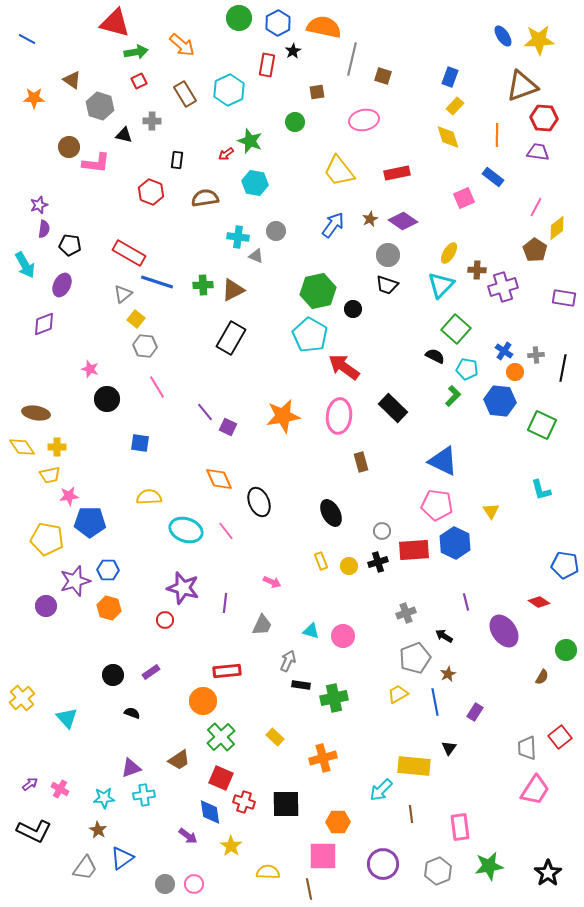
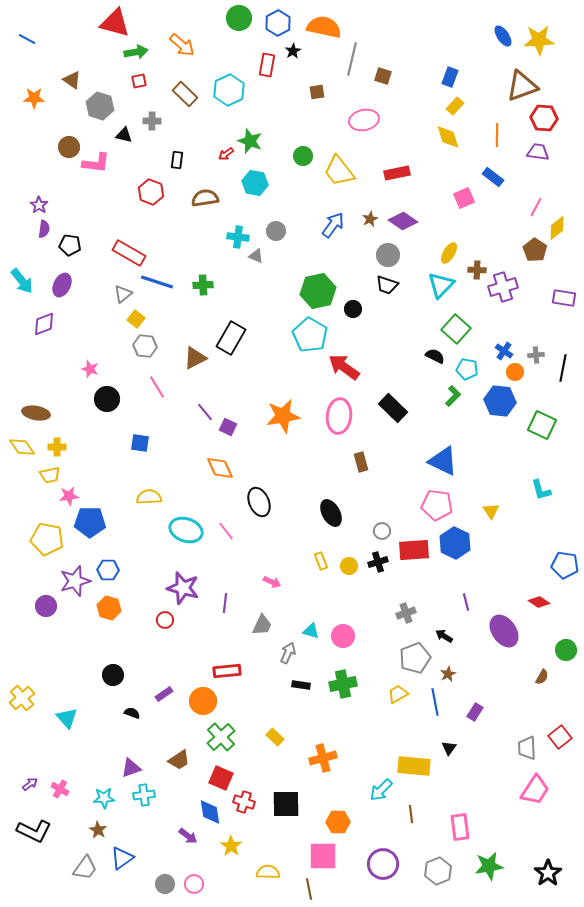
red square at (139, 81): rotated 14 degrees clockwise
brown rectangle at (185, 94): rotated 15 degrees counterclockwise
green circle at (295, 122): moved 8 px right, 34 px down
purple star at (39, 205): rotated 18 degrees counterclockwise
cyan arrow at (25, 265): moved 3 px left, 16 px down; rotated 8 degrees counterclockwise
brown triangle at (233, 290): moved 38 px left, 68 px down
orange diamond at (219, 479): moved 1 px right, 11 px up
gray arrow at (288, 661): moved 8 px up
purple rectangle at (151, 672): moved 13 px right, 22 px down
green cross at (334, 698): moved 9 px right, 14 px up
